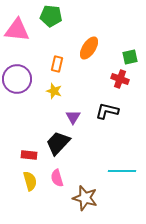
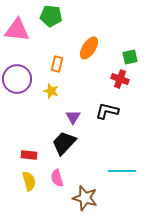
yellow star: moved 3 px left
black trapezoid: moved 6 px right
yellow semicircle: moved 1 px left
